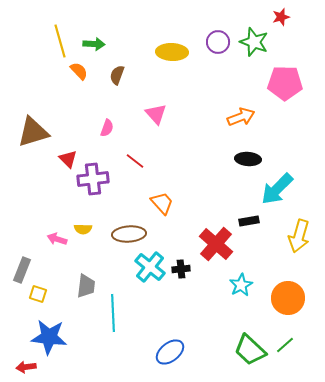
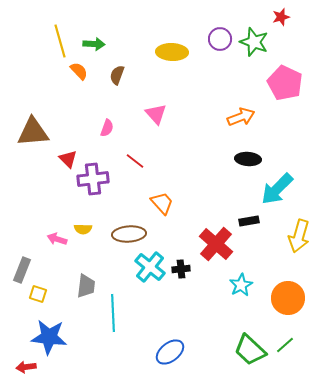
purple circle: moved 2 px right, 3 px up
pink pentagon: rotated 24 degrees clockwise
brown triangle: rotated 12 degrees clockwise
